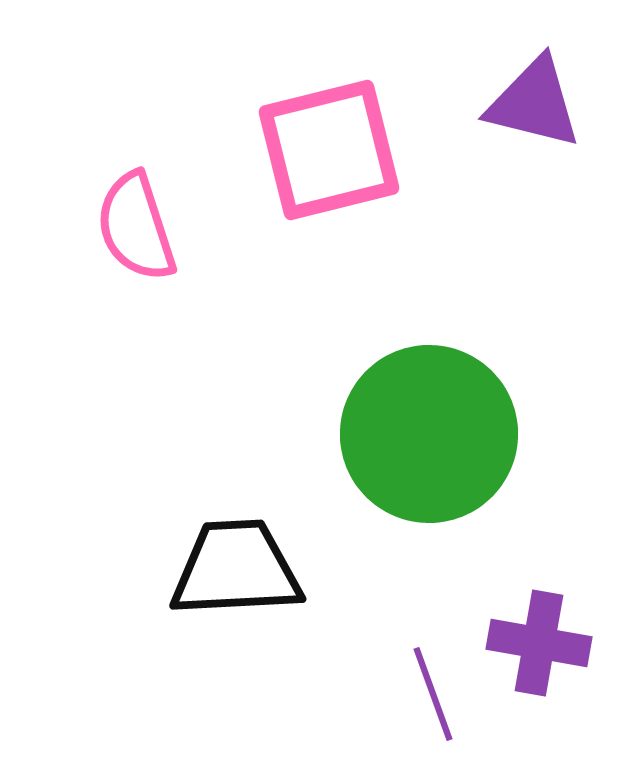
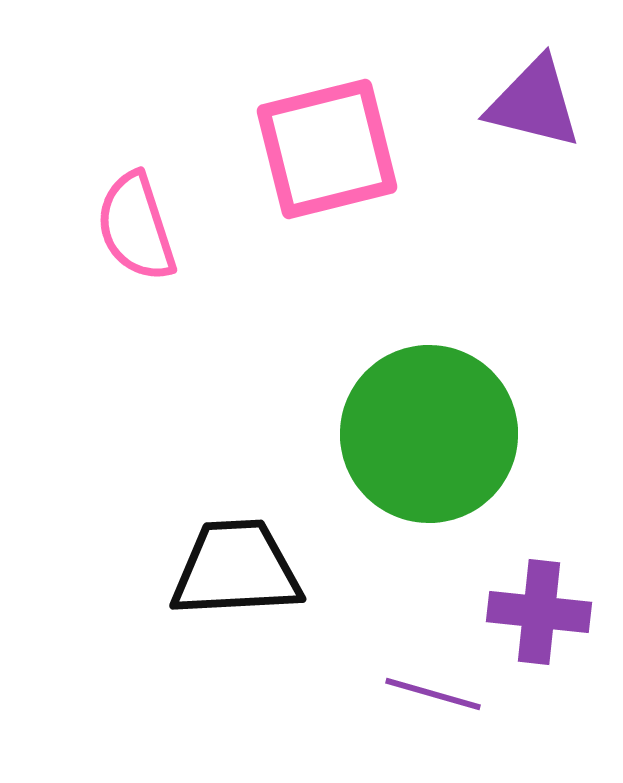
pink square: moved 2 px left, 1 px up
purple cross: moved 31 px up; rotated 4 degrees counterclockwise
purple line: rotated 54 degrees counterclockwise
